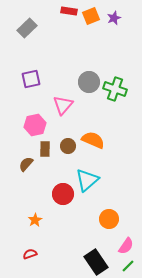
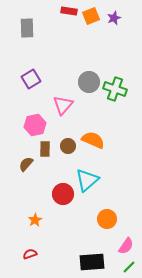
gray rectangle: rotated 48 degrees counterclockwise
purple square: rotated 18 degrees counterclockwise
orange circle: moved 2 px left
black rectangle: moved 4 px left; rotated 60 degrees counterclockwise
green line: moved 1 px right, 1 px down
